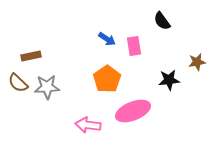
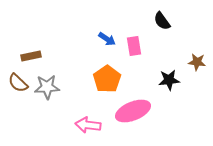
brown star: rotated 18 degrees clockwise
